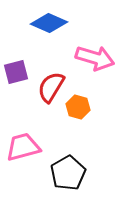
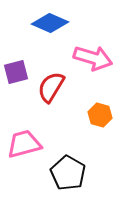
blue diamond: moved 1 px right
pink arrow: moved 2 px left
orange hexagon: moved 22 px right, 8 px down
pink trapezoid: moved 1 px right, 3 px up
black pentagon: rotated 12 degrees counterclockwise
